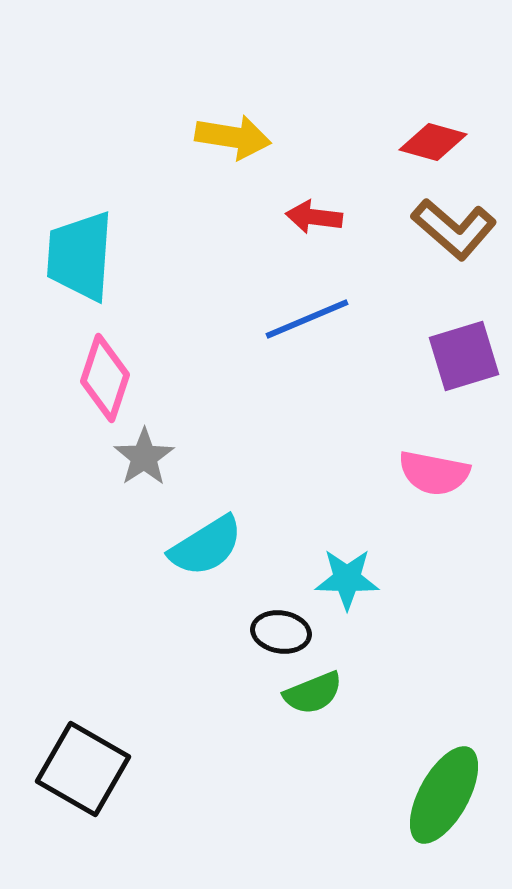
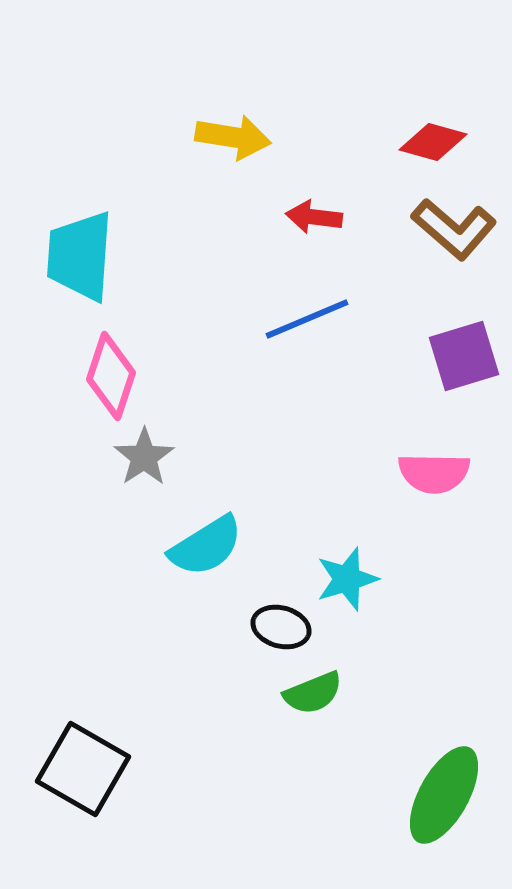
pink diamond: moved 6 px right, 2 px up
pink semicircle: rotated 10 degrees counterclockwise
cyan star: rotated 18 degrees counterclockwise
black ellipse: moved 5 px up; rotated 6 degrees clockwise
